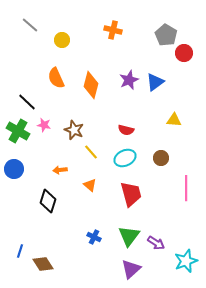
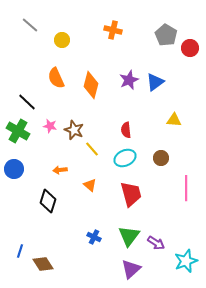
red circle: moved 6 px right, 5 px up
pink star: moved 6 px right, 1 px down
red semicircle: rotated 70 degrees clockwise
yellow line: moved 1 px right, 3 px up
